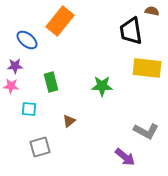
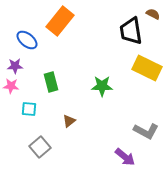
brown semicircle: moved 1 px right, 3 px down; rotated 16 degrees clockwise
yellow rectangle: rotated 20 degrees clockwise
gray square: rotated 25 degrees counterclockwise
